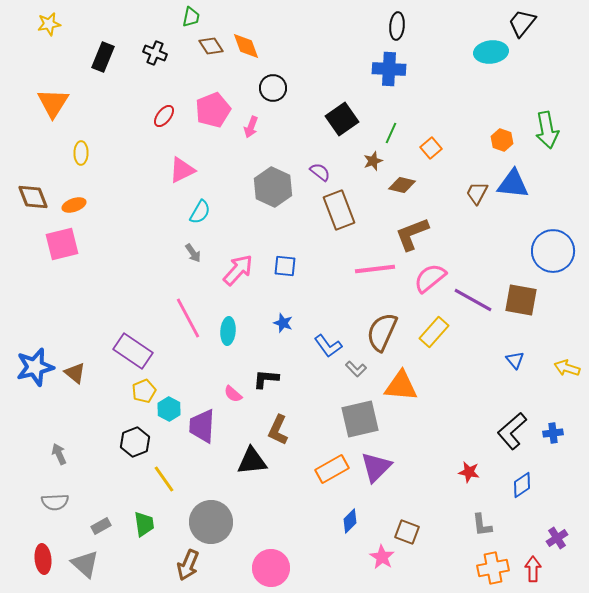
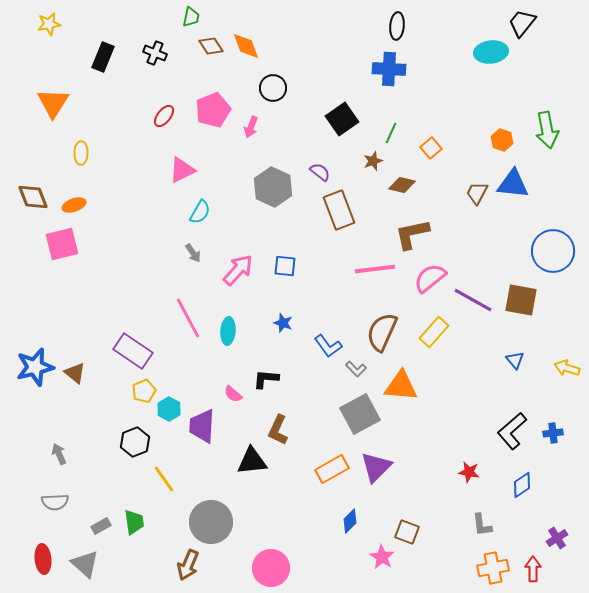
brown L-shape at (412, 234): rotated 9 degrees clockwise
gray square at (360, 419): moved 5 px up; rotated 15 degrees counterclockwise
green trapezoid at (144, 524): moved 10 px left, 2 px up
